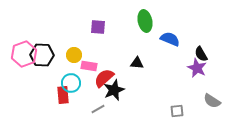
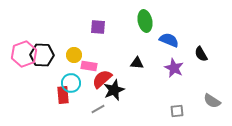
blue semicircle: moved 1 px left, 1 px down
purple star: moved 23 px left
red semicircle: moved 2 px left, 1 px down
